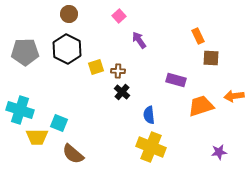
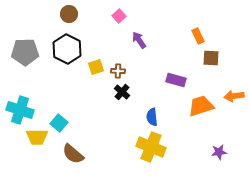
blue semicircle: moved 3 px right, 2 px down
cyan square: rotated 18 degrees clockwise
